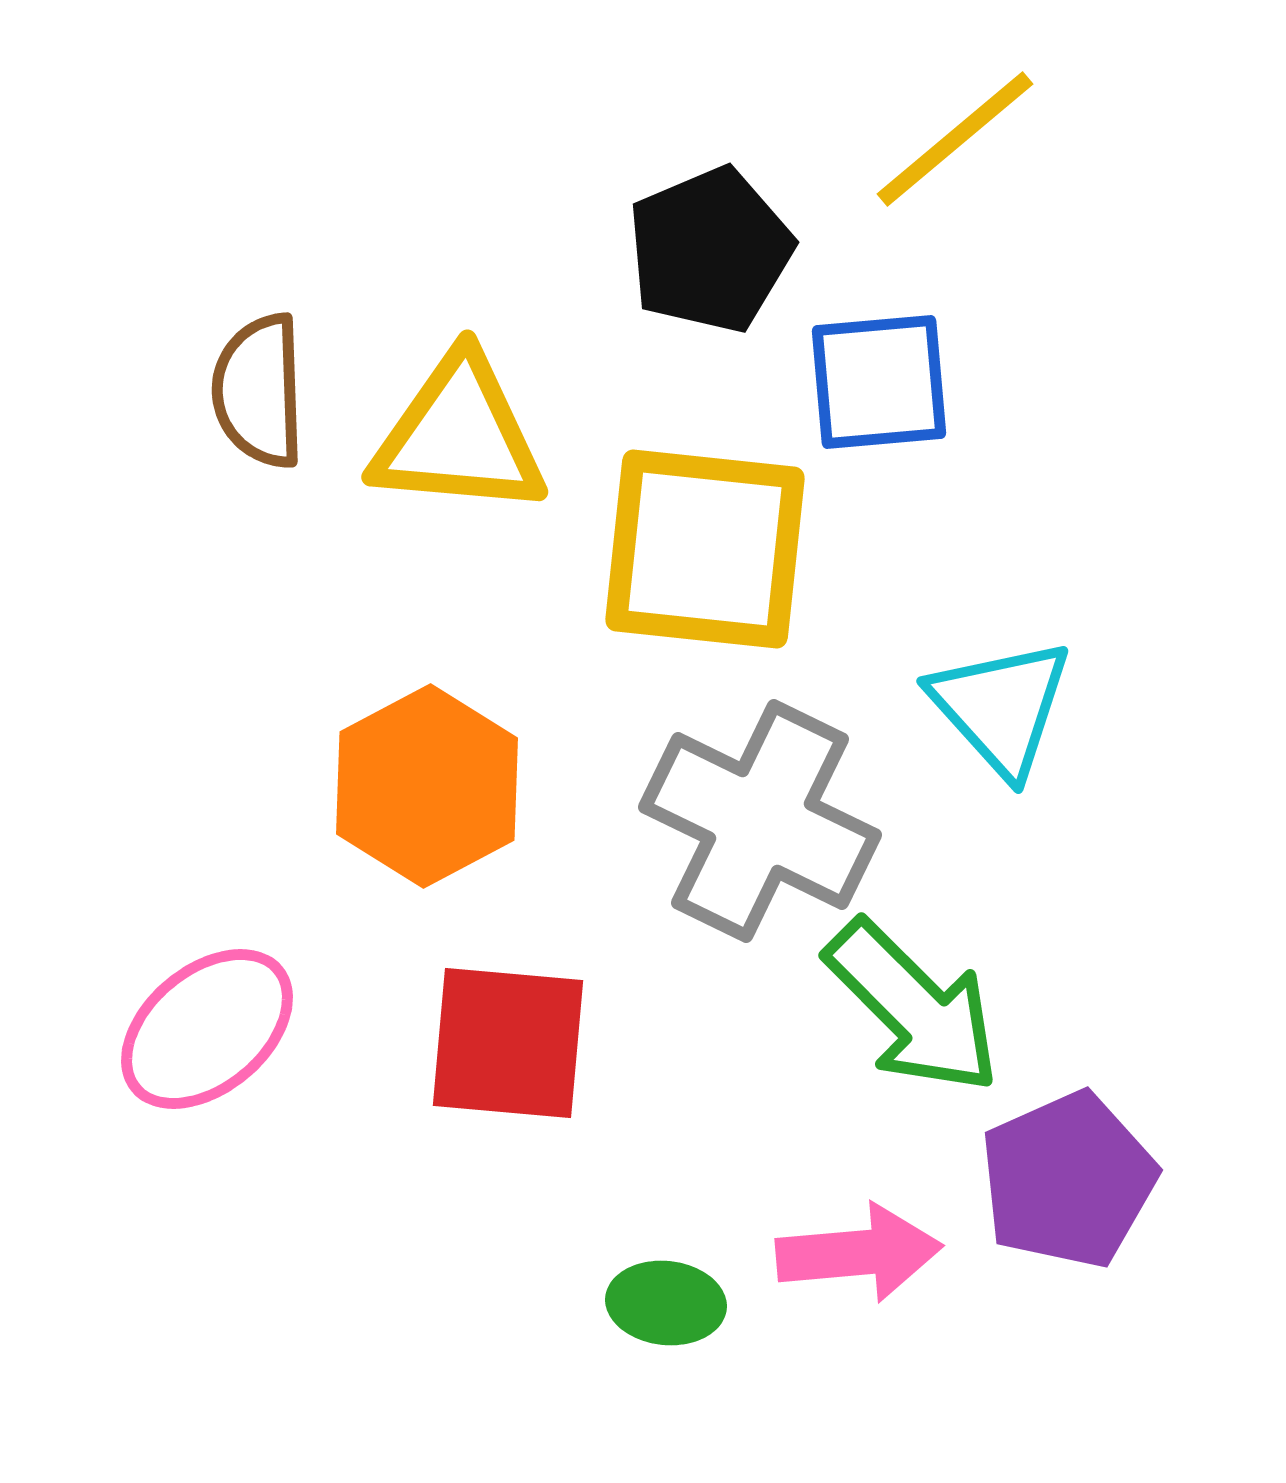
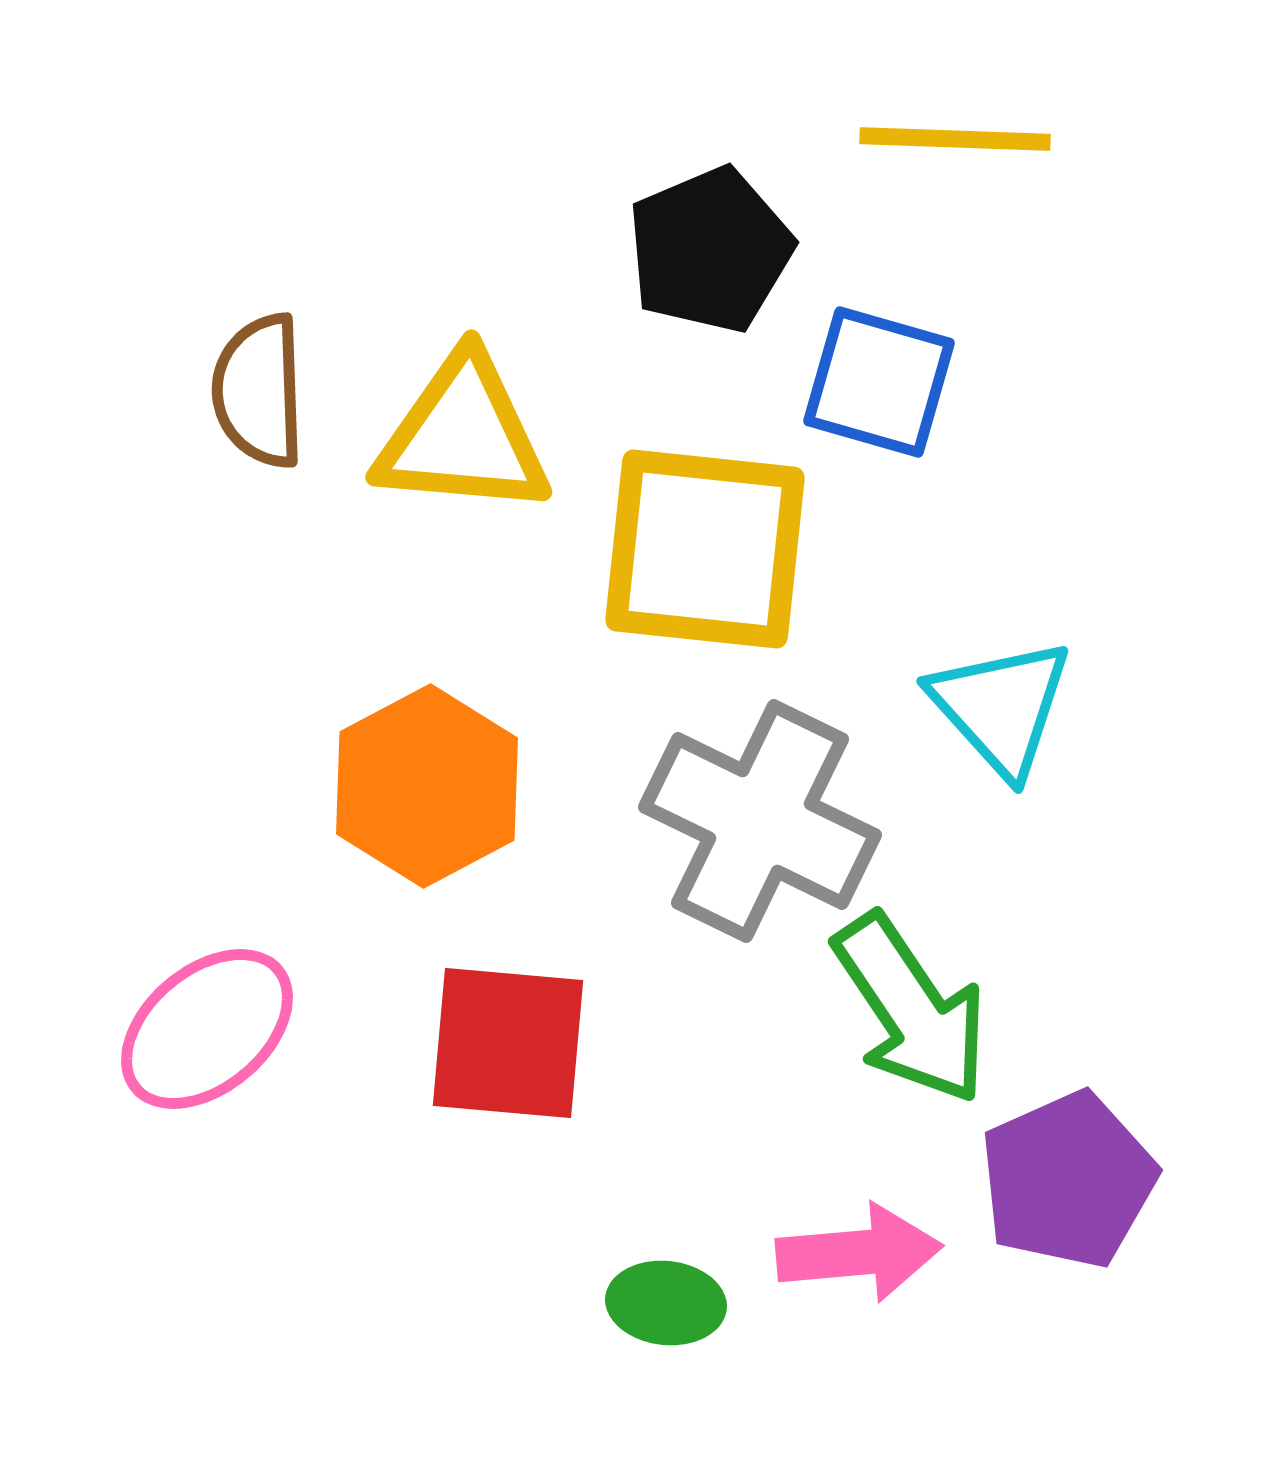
yellow line: rotated 42 degrees clockwise
blue square: rotated 21 degrees clockwise
yellow triangle: moved 4 px right
green arrow: moved 2 px left, 2 px down; rotated 11 degrees clockwise
